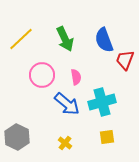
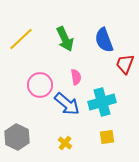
red trapezoid: moved 4 px down
pink circle: moved 2 px left, 10 px down
